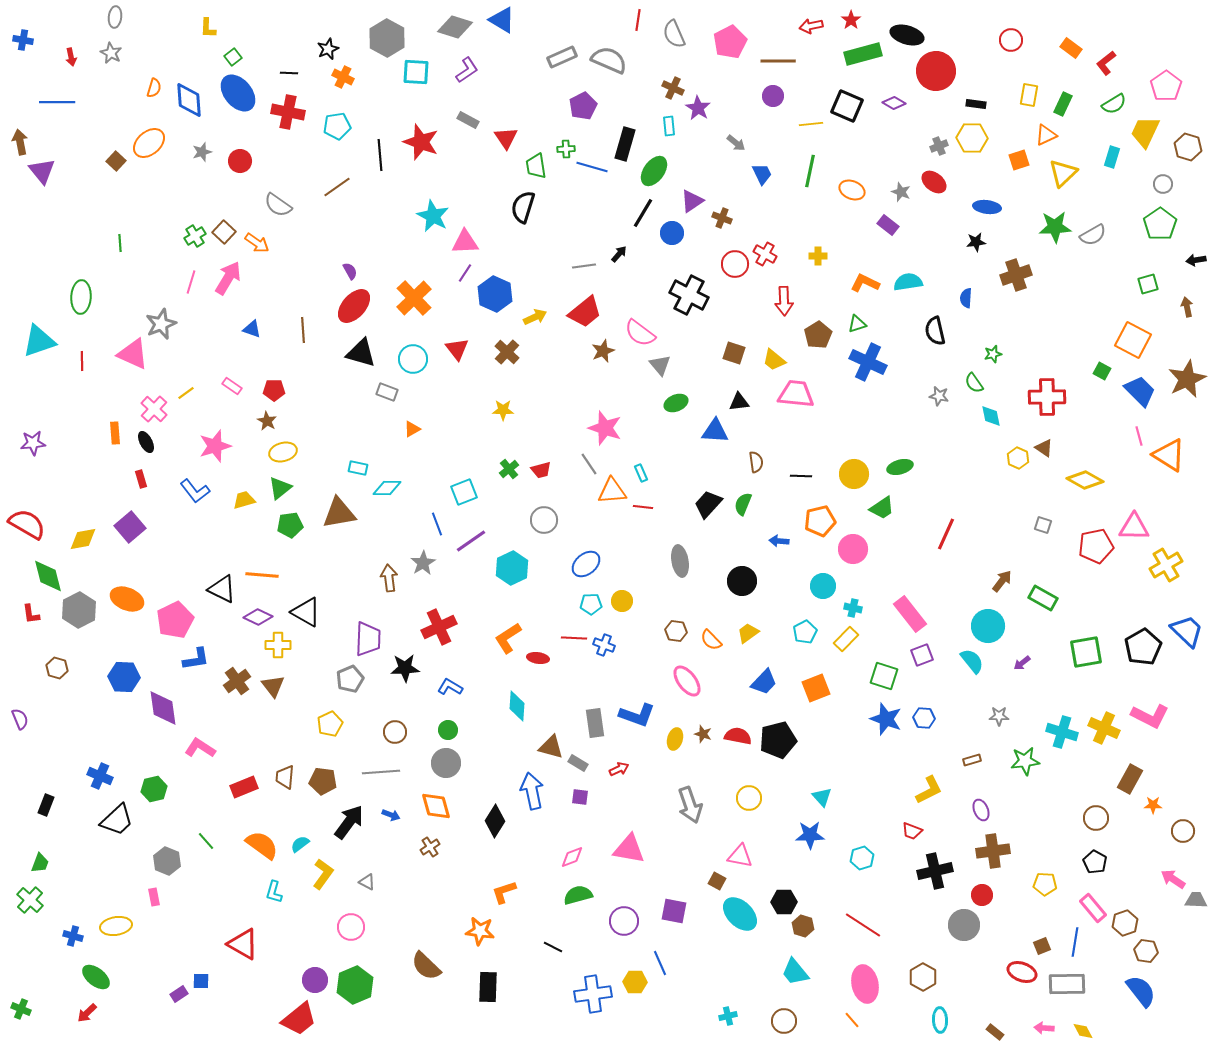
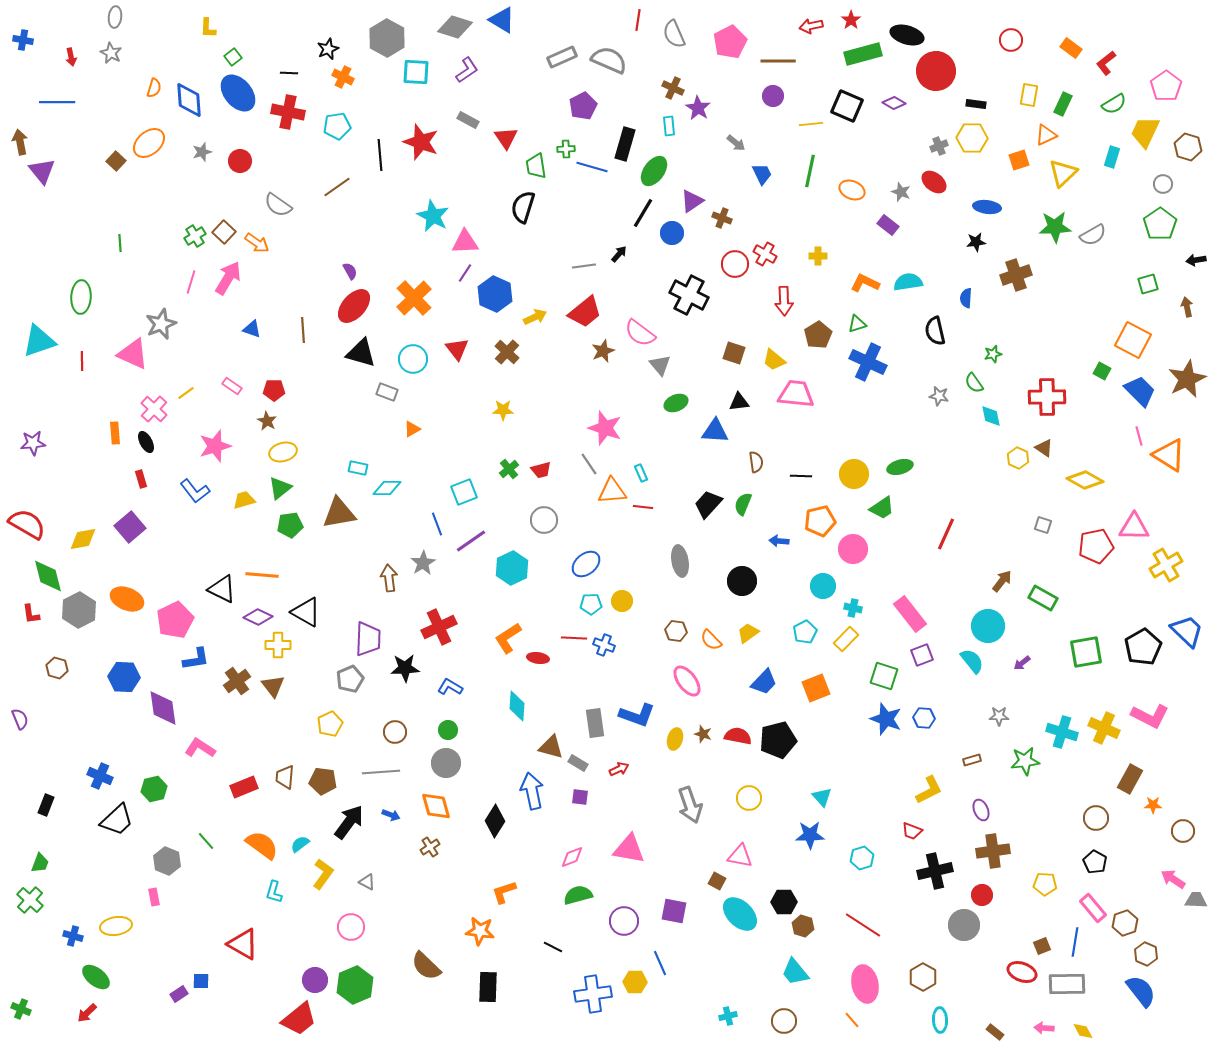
brown hexagon at (1146, 951): moved 3 px down; rotated 15 degrees clockwise
